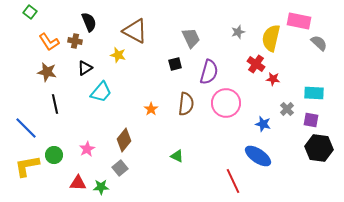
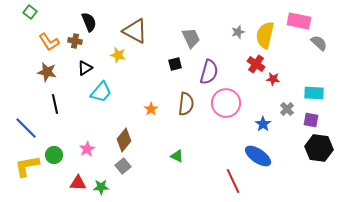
yellow semicircle: moved 6 px left, 3 px up
blue star: rotated 21 degrees clockwise
gray square: moved 3 px right, 2 px up
